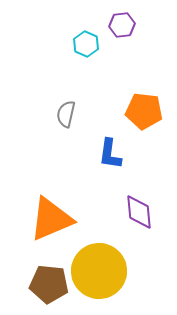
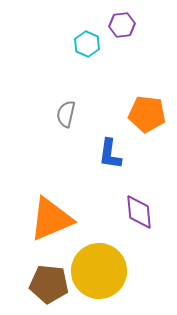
cyan hexagon: moved 1 px right
orange pentagon: moved 3 px right, 3 px down
